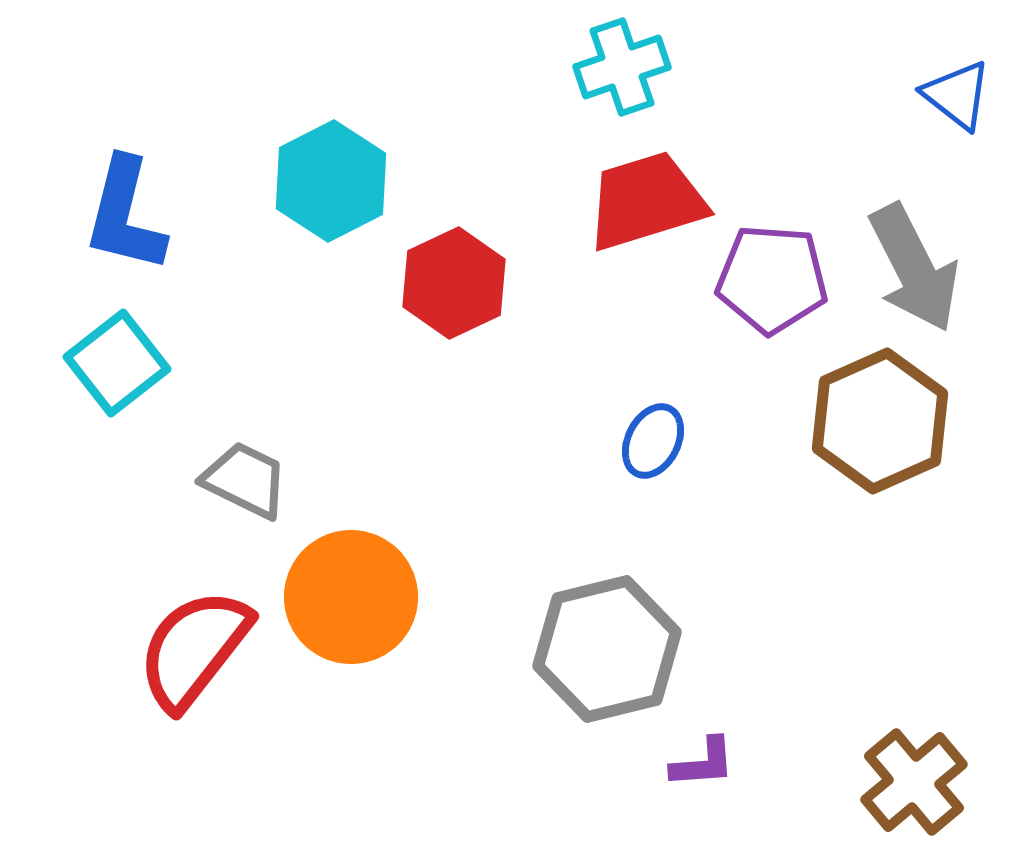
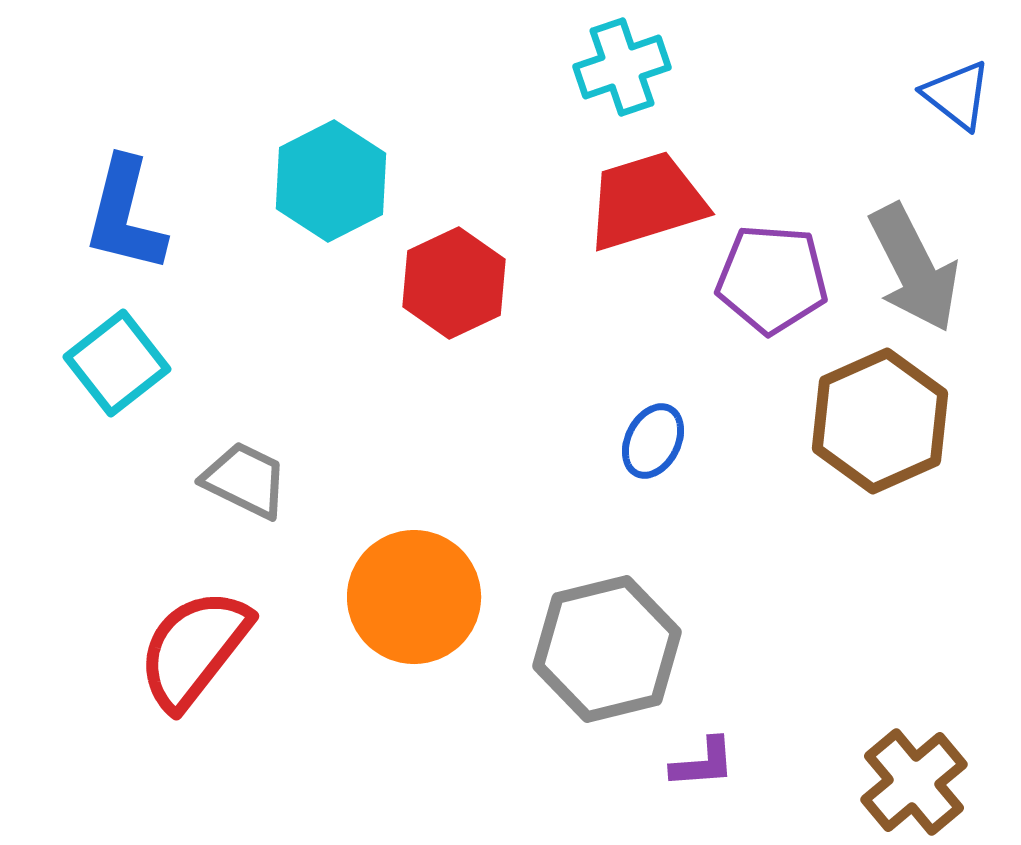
orange circle: moved 63 px right
